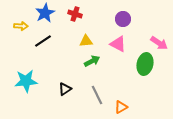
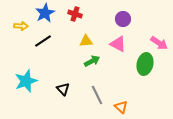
cyan star: rotated 15 degrees counterclockwise
black triangle: moved 2 px left; rotated 40 degrees counterclockwise
orange triangle: rotated 48 degrees counterclockwise
